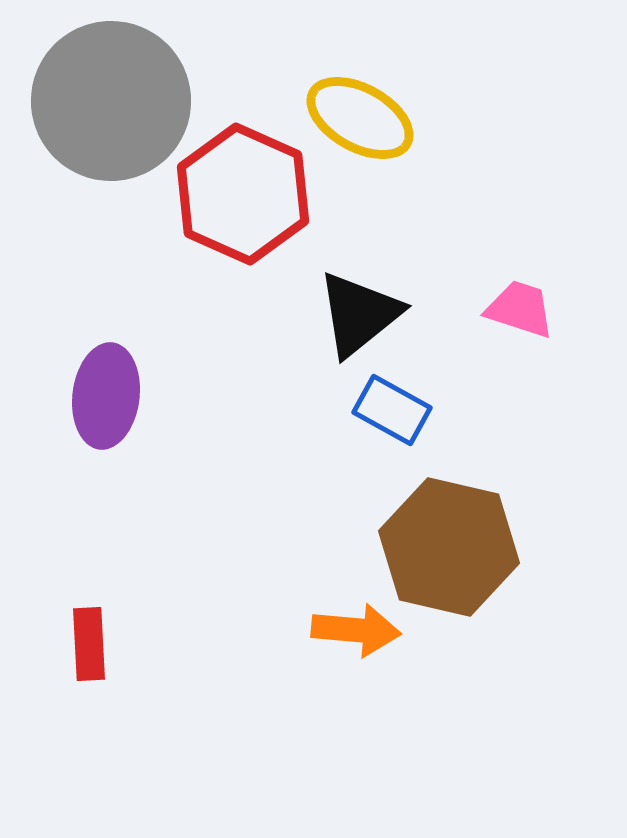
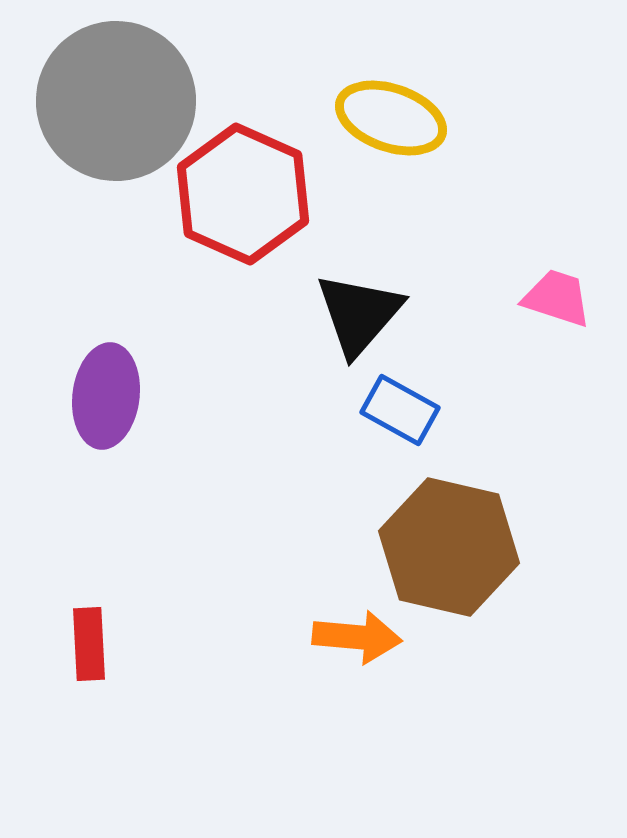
gray circle: moved 5 px right
yellow ellipse: moved 31 px right; rotated 10 degrees counterclockwise
pink trapezoid: moved 37 px right, 11 px up
black triangle: rotated 10 degrees counterclockwise
blue rectangle: moved 8 px right
orange arrow: moved 1 px right, 7 px down
